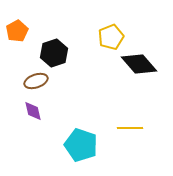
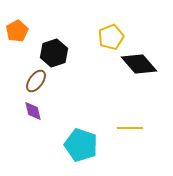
brown ellipse: rotated 35 degrees counterclockwise
